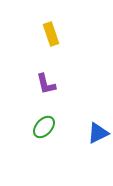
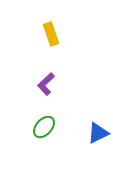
purple L-shape: rotated 60 degrees clockwise
